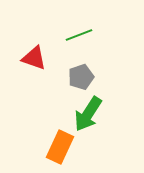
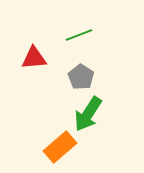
red triangle: rotated 24 degrees counterclockwise
gray pentagon: rotated 20 degrees counterclockwise
orange rectangle: rotated 24 degrees clockwise
